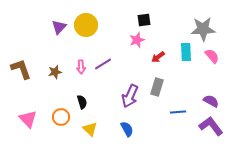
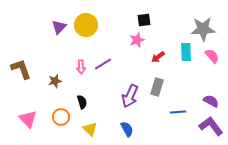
brown star: moved 9 px down
